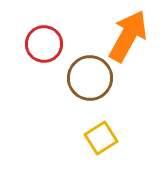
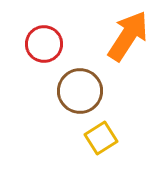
orange arrow: rotated 4 degrees clockwise
brown circle: moved 10 px left, 13 px down
